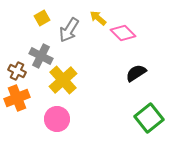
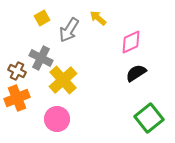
pink diamond: moved 8 px right, 9 px down; rotated 70 degrees counterclockwise
gray cross: moved 2 px down
